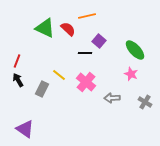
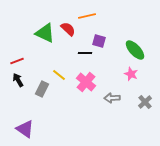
green triangle: moved 5 px down
purple square: rotated 24 degrees counterclockwise
red line: rotated 48 degrees clockwise
gray cross: rotated 16 degrees clockwise
